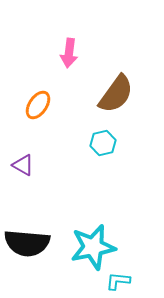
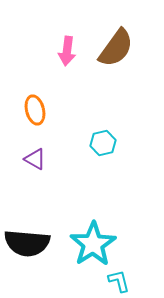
pink arrow: moved 2 px left, 2 px up
brown semicircle: moved 46 px up
orange ellipse: moved 3 px left, 5 px down; rotated 48 degrees counterclockwise
purple triangle: moved 12 px right, 6 px up
cyan star: moved 3 px up; rotated 21 degrees counterclockwise
cyan L-shape: moved 1 px right; rotated 70 degrees clockwise
